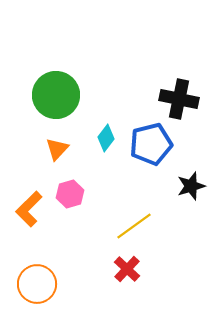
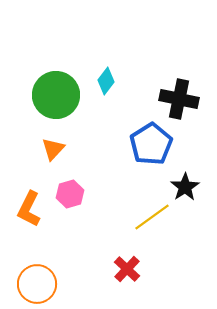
cyan diamond: moved 57 px up
blue pentagon: rotated 18 degrees counterclockwise
orange triangle: moved 4 px left
black star: moved 6 px left, 1 px down; rotated 16 degrees counterclockwise
orange L-shape: rotated 18 degrees counterclockwise
yellow line: moved 18 px right, 9 px up
